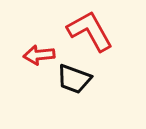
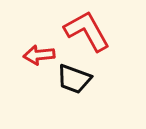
red L-shape: moved 3 px left
